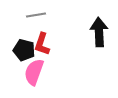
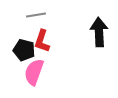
red L-shape: moved 3 px up
